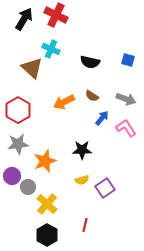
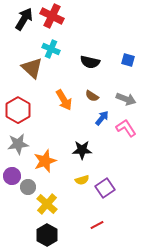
red cross: moved 4 px left, 1 px down
orange arrow: moved 2 px up; rotated 95 degrees counterclockwise
red line: moved 12 px right; rotated 48 degrees clockwise
